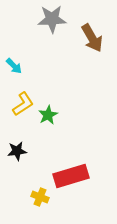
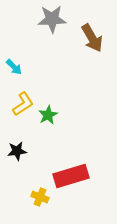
cyan arrow: moved 1 px down
